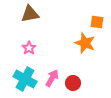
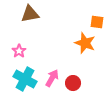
pink star: moved 10 px left, 3 px down
